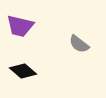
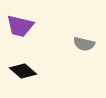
gray semicircle: moved 5 px right; rotated 25 degrees counterclockwise
